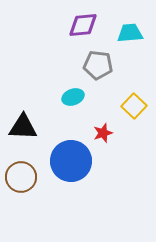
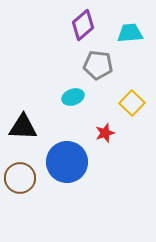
purple diamond: rotated 36 degrees counterclockwise
yellow square: moved 2 px left, 3 px up
red star: moved 2 px right
blue circle: moved 4 px left, 1 px down
brown circle: moved 1 px left, 1 px down
